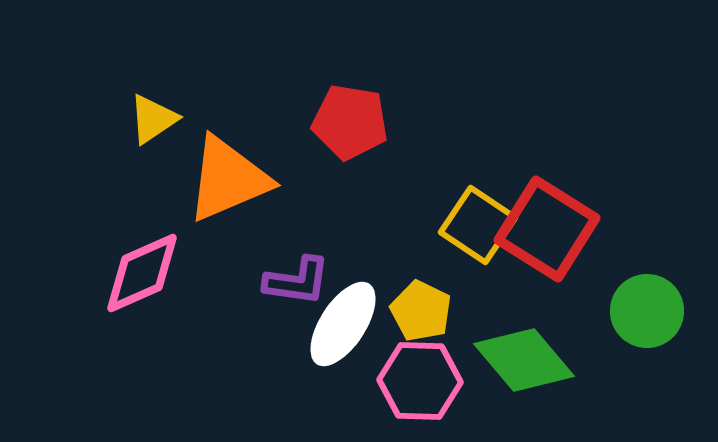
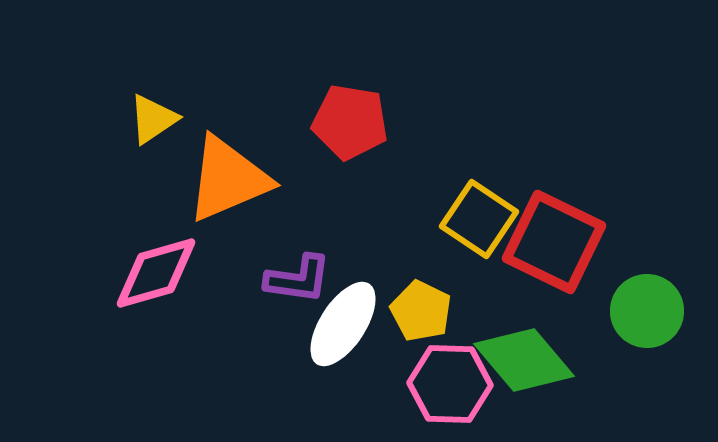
yellow square: moved 1 px right, 6 px up
red square: moved 7 px right, 13 px down; rotated 6 degrees counterclockwise
pink diamond: moved 14 px right; rotated 8 degrees clockwise
purple L-shape: moved 1 px right, 2 px up
pink hexagon: moved 30 px right, 3 px down
